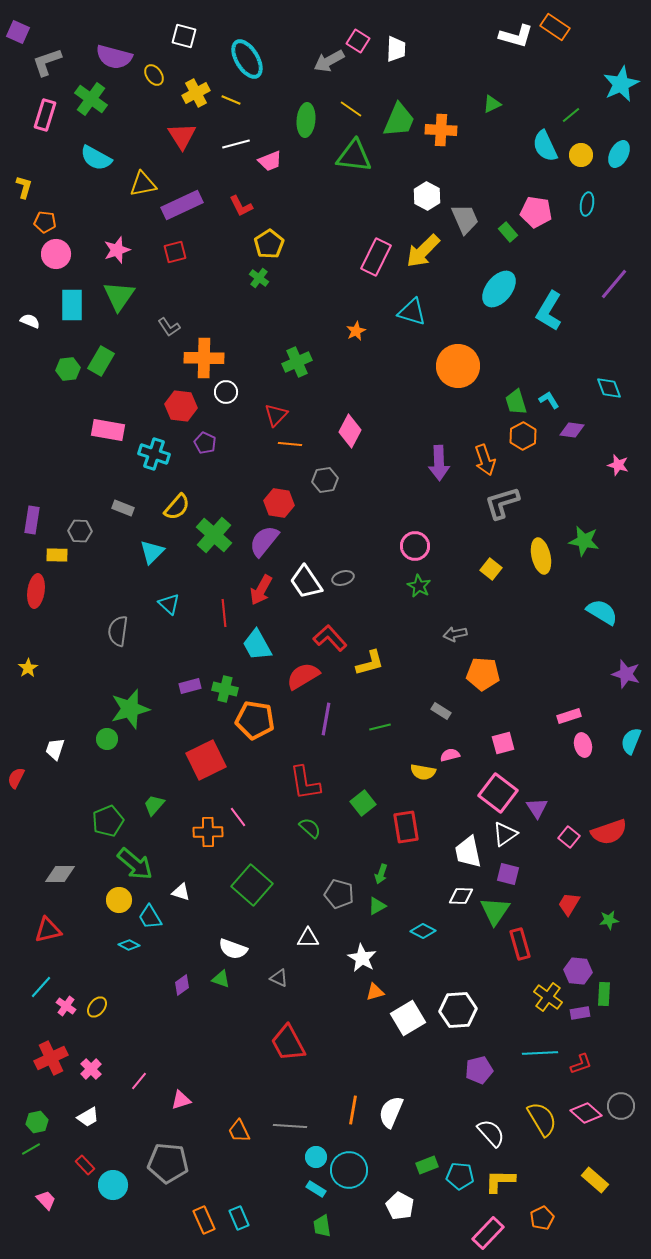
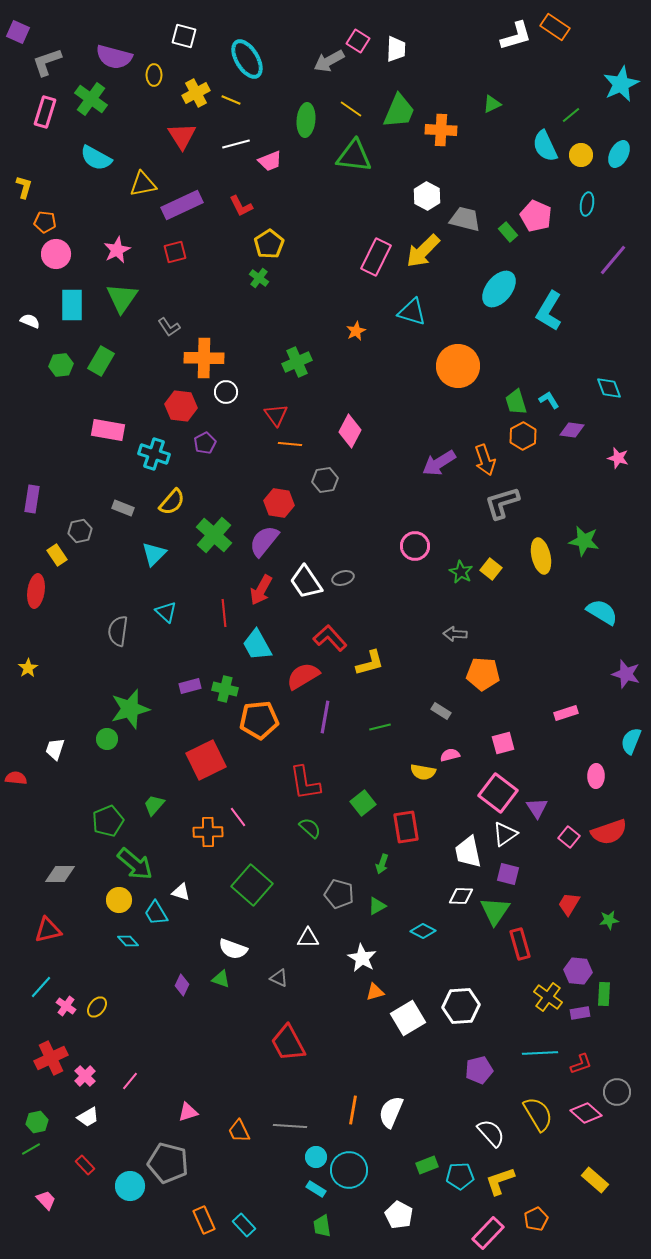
white L-shape at (516, 36): rotated 32 degrees counterclockwise
yellow ellipse at (154, 75): rotated 35 degrees clockwise
pink rectangle at (45, 115): moved 3 px up
green trapezoid at (399, 120): moved 9 px up
pink pentagon at (536, 212): moved 4 px down; rotated 16 degrees clockwise
gray trapezoid at (465, 219): rotated 52 degrees counterclockwise
pink star at (117, 250): rotated 8 degrees counterclockwise
purple line at (614, 284): moved 1 px left, 24 px up
green triangle at (119, 296): moved 3 px right, 2 px down
green hexagon at (68, 369): moved 7 px left, 4 px up
red triangle at (276, 415): rotated 20 degrees counterclockwise
purple pentagon at (205, 443): rotated 20 degrees clockwise
purple arrow at (439, 463): rotated 60 degrees clockwise
pink star at (618, 465): moved 7 px up
yellow semicircle at (177, 507): moved 5 px left, 5 px up
purple rectangle at (32, 520): moved 21 px up
gray hexagon at (80, 531): rotated 15 degrees counterclockwise
cyan triangle at (152, 552): moved 2 px right, 2 px down
yellow rectangle at (57, 555): rotated 55 degrees clockwise
green star at (419, 586): moved 42 px right, 14 px up
cyan triangle at (169, 604): moved 3 px left, 8 px down
gray arrow at (455, 634): rotated 15 degrees clockwise
pink rectangle at (569, 716): moved 3 px left, 3 px up
purple line at (326, 719): moved 1 px left, 2 px up
orange pentagon at (255, 720): moved 4 px right; rotated 15 degrees counterclockwise
pink ellipse at (583, 745): moved 13 px right, 31 px down; rotated 15 degrees clockwise
red semicircle at (16, 778): rotated 70 degrees clockwise
green arrow at (381, 874): moved 1 px right, 10 px up
cyan trapezoid at (150, 917): moved 6 px right, 4 px up
cyan diamond at (129, 945): moved 1 px left, 4 px up; rotated 20 degrees clockwise
purple diamond at (182, 985): rotated 30 degrees counterclockwise
white hexagon at (458, 1010): moved 3 px right, 4 px up
pink cross at (91, 1069): moved 6 px left, 7 px down
pink line at (139, 1081): moved 9 px left
pink triangle at (181, 1100): moved 7 px right, 12 px down
gray circle at (621, 1106): moved 4 px left, 14 px up
yellow semicircle at (542, 1119): moved 4 px left, 5 px up
gray pentagon at (168, 1163): rotated 9 degrees clockwise
cyan pentagon at (460, 1176): rotated 8 degrees counterclockwise
yellow L-shape at (500, 1181): rotated 20 degrees counterclockwise
cyan circle at (113, 1185): moved 17 px right, 1 px down
white pentagon at (400, 1206): moved 1 px left, 9 px down
cyan rectangle at (239, 1218): moved 5 px right, 7 px down; rotated 20 degrees counterclockwise
orange pentagon at (542, 1218): moved 6 px left, 1 px down
